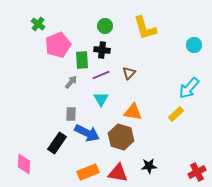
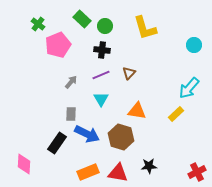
green rectangle: moved 41 px up; rotated 42 degrees counterclockwise
orange triangle: moved 4 px right, 1 px up
blue arrow: moved 1 px down
